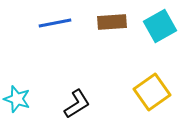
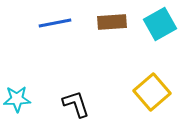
cyan square: moved 2 px up
yellow square: rotated 6 degrees counterclockwise
cyan star: rotated 20 degrees counterclockwise
black L-shape: moved 1 px left; rotated 76 degrees counterclockwise
